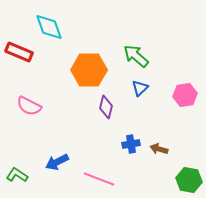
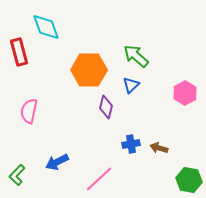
cyan diamond: moved 3 px left
red rectangle: rotated 52 degrees clockwise
blue triangle: moved 9 px left, 3 px up
pink hexagon: moved 2 px up; rotated 20 degrees counterclockwise
pink semicircle: moved 5 px down; rotated 75 degrees clockwise
brown arrow: moved 1 px up
green L-shape: rotated 80 degrees counterclockwise
pink line: rotated 64 degrees counterclockwise
